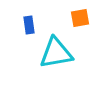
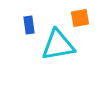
cyan triangle: moved 2 px right, 8 px up
